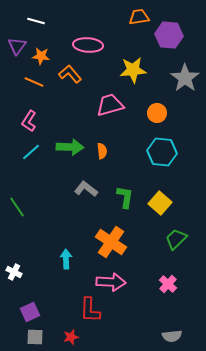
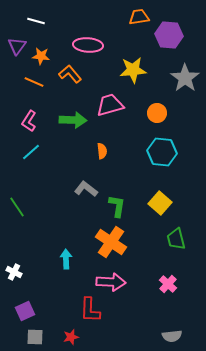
green arrow: moved 3 px right, 27 px up
green L-shape: moved 8 px left, 9 px down
green trapezoid: rotated 60 degrees counterclockwise
purple square: moved 5 px left, 1 px up
